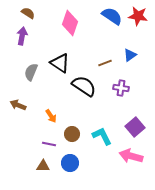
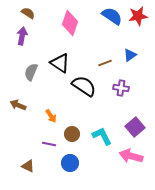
red star: rotated 18 degrees counterclockwise
brown triangle: moved 15 px left; rotated 24 degrees clockwise
